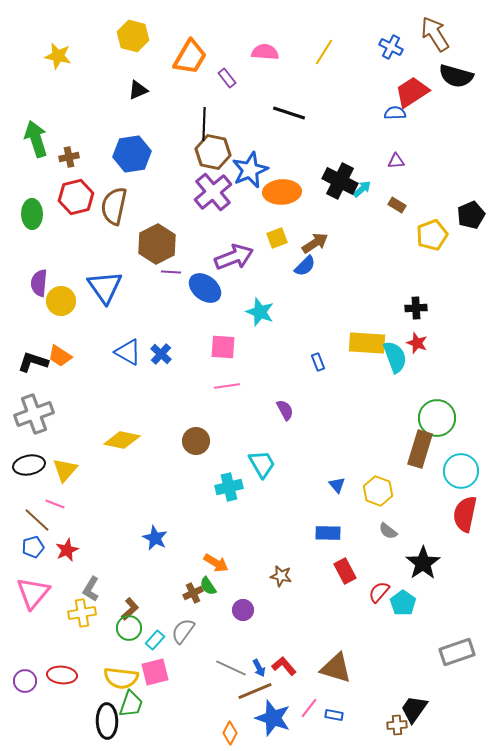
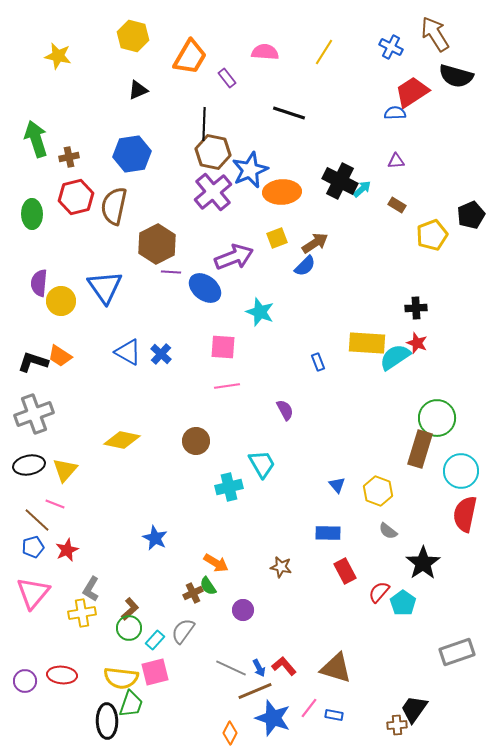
cyan semicircle at (395, 357): rotated 104 degrees counterclockwise
brown star at (281, 576): moved 9 px up
